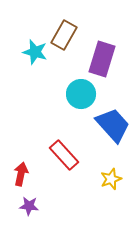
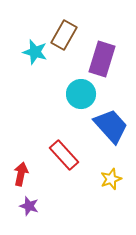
blue trapezoid: moved 2 px left, 1 px down
purple star: rotated 12 degrees clockwise
